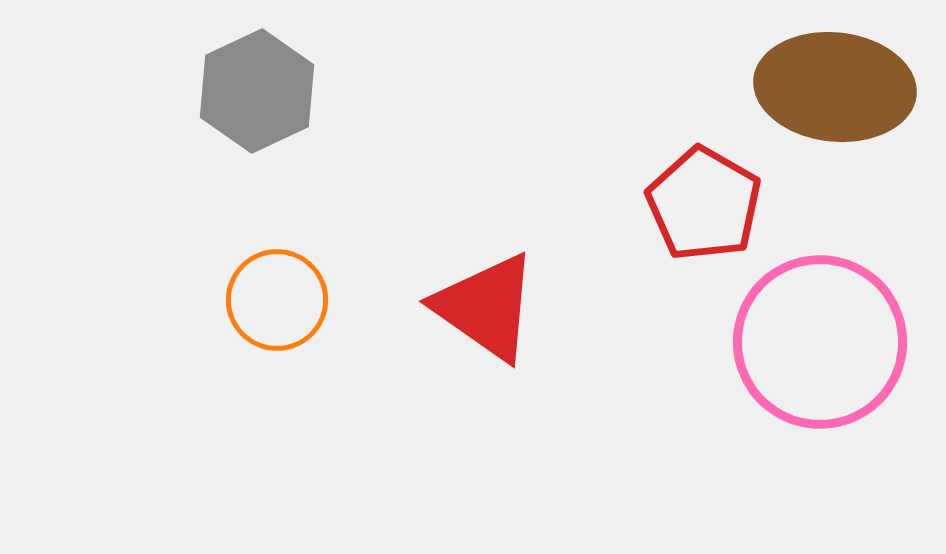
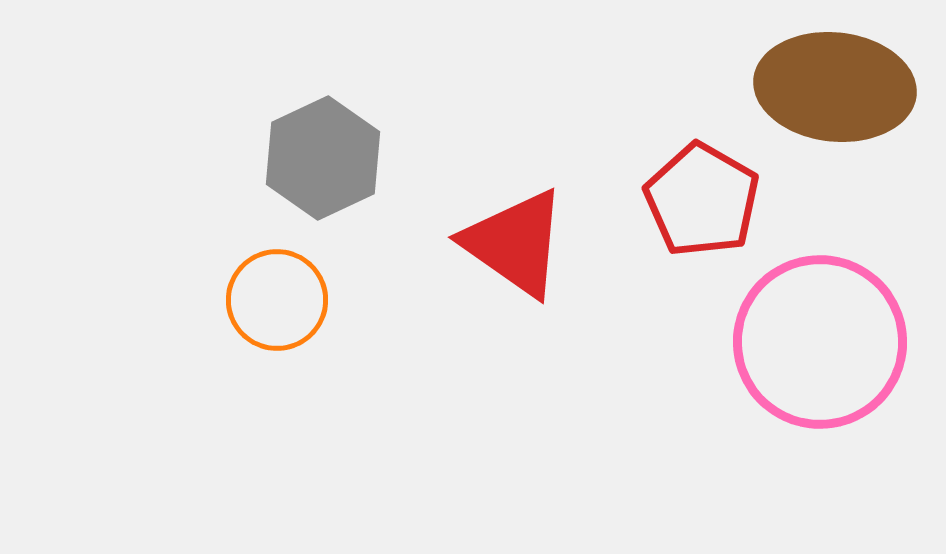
gray hexagon: moved 66 px right, 67 px down
red pentagon: moved 2 px left, 4 px up
red triangle: moved 29 px right, 64 px up
